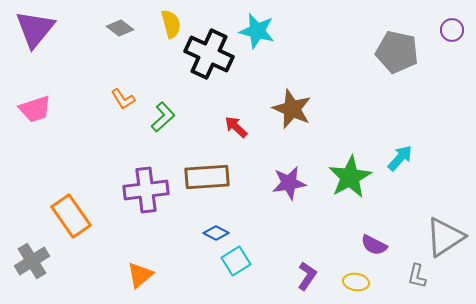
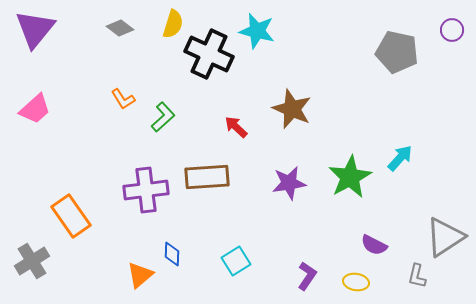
yellow semicircle: moved 2 px right; rotated 32 degrees clockwise
pink trapezoid: rotated 24 degrees counterclockwise
blue diamond: moved 44 px left, 21 px down; rotated 65 degrees clockwise
